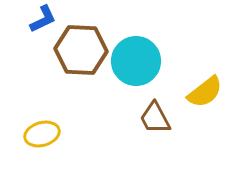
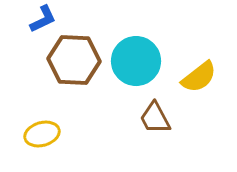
brown hexagon: moved 7 px left, 10 px down
yellow semicircle: moved 6 px left, 15 px up
